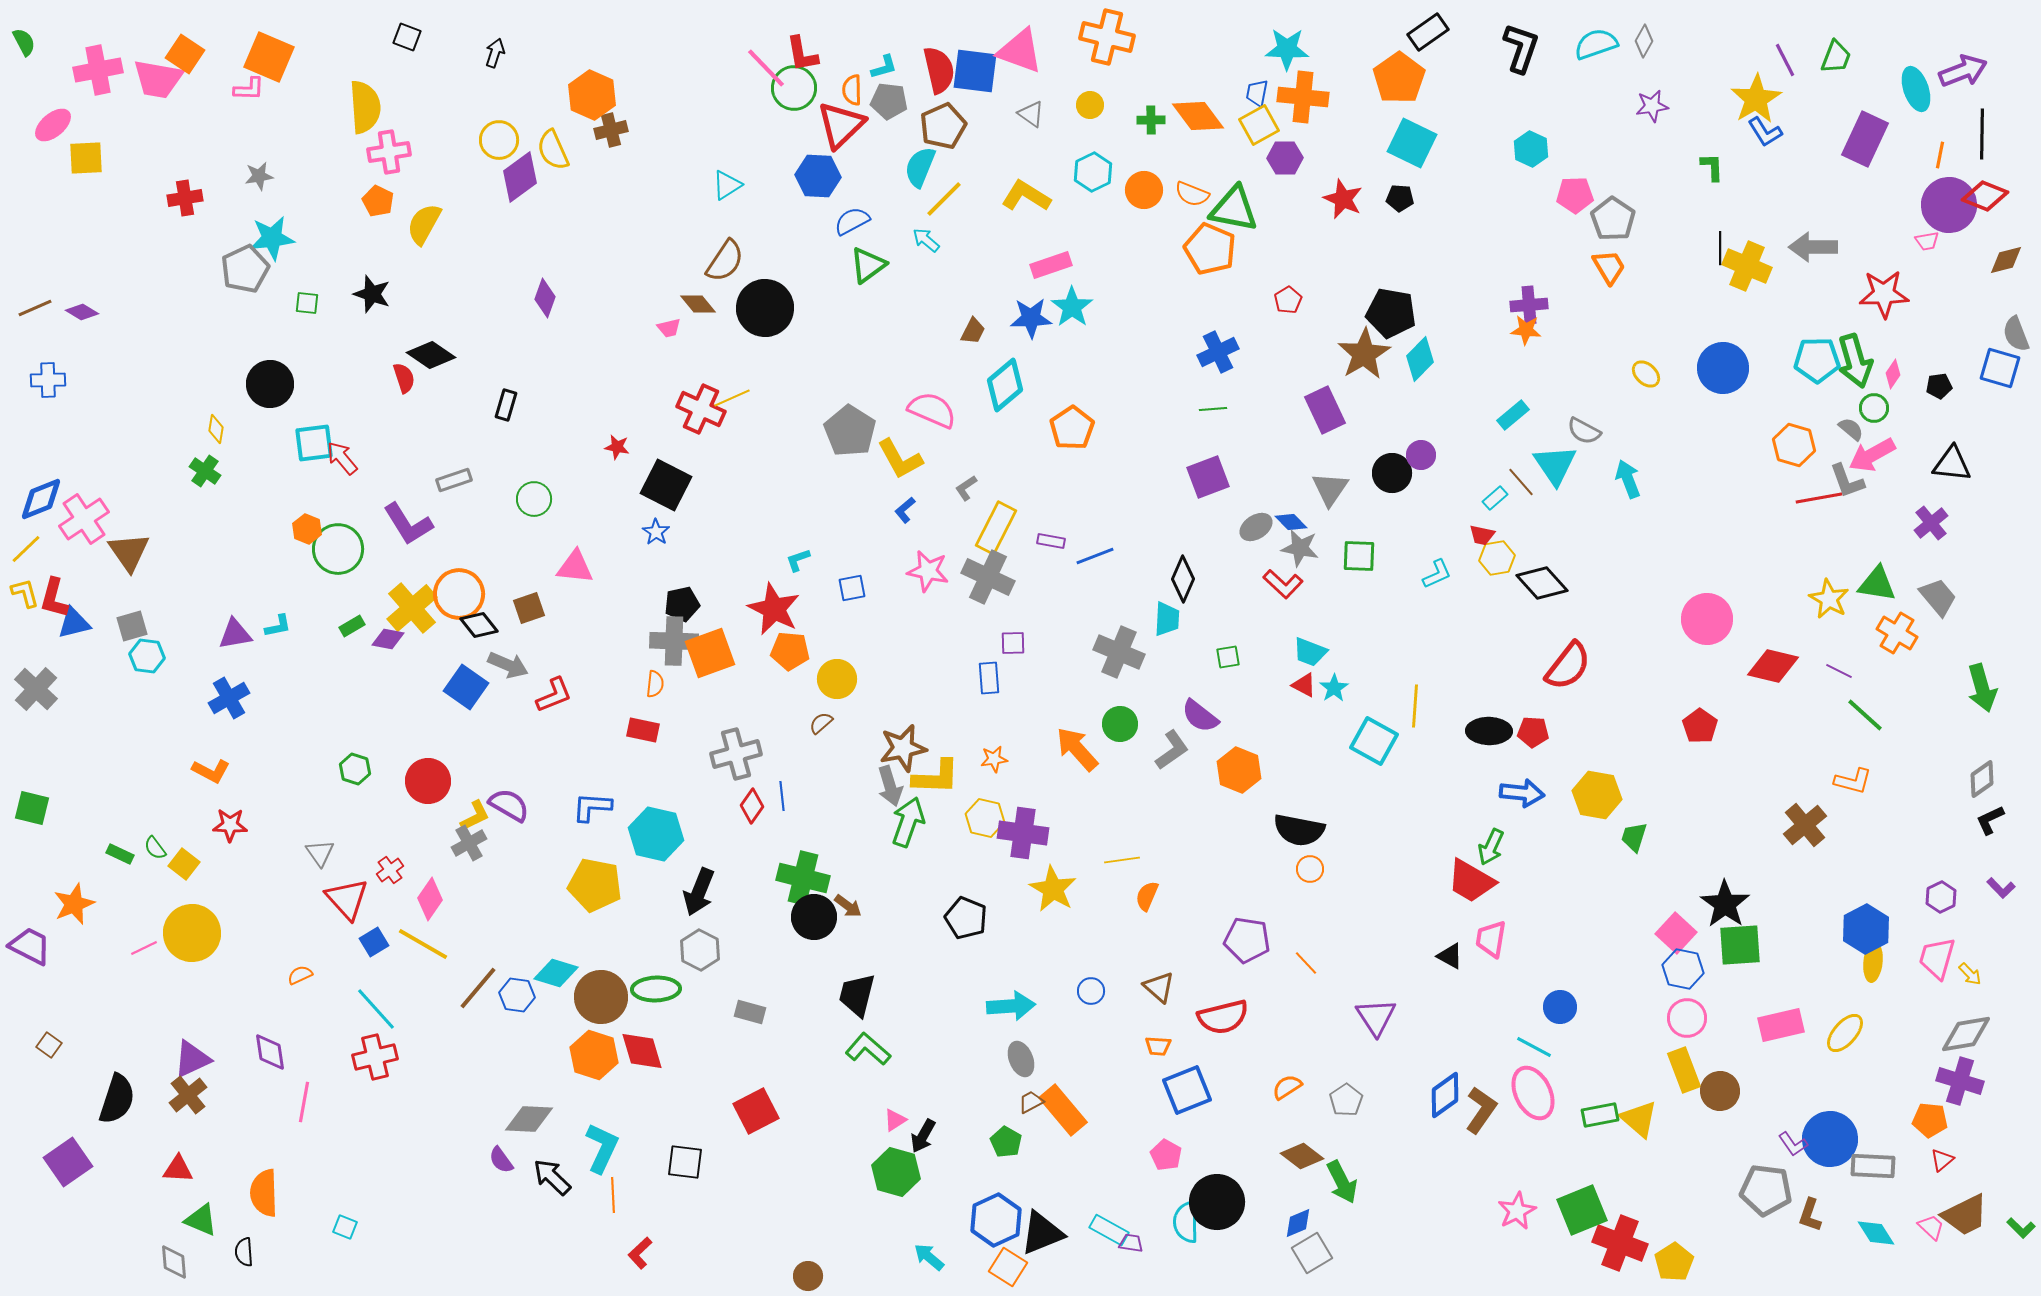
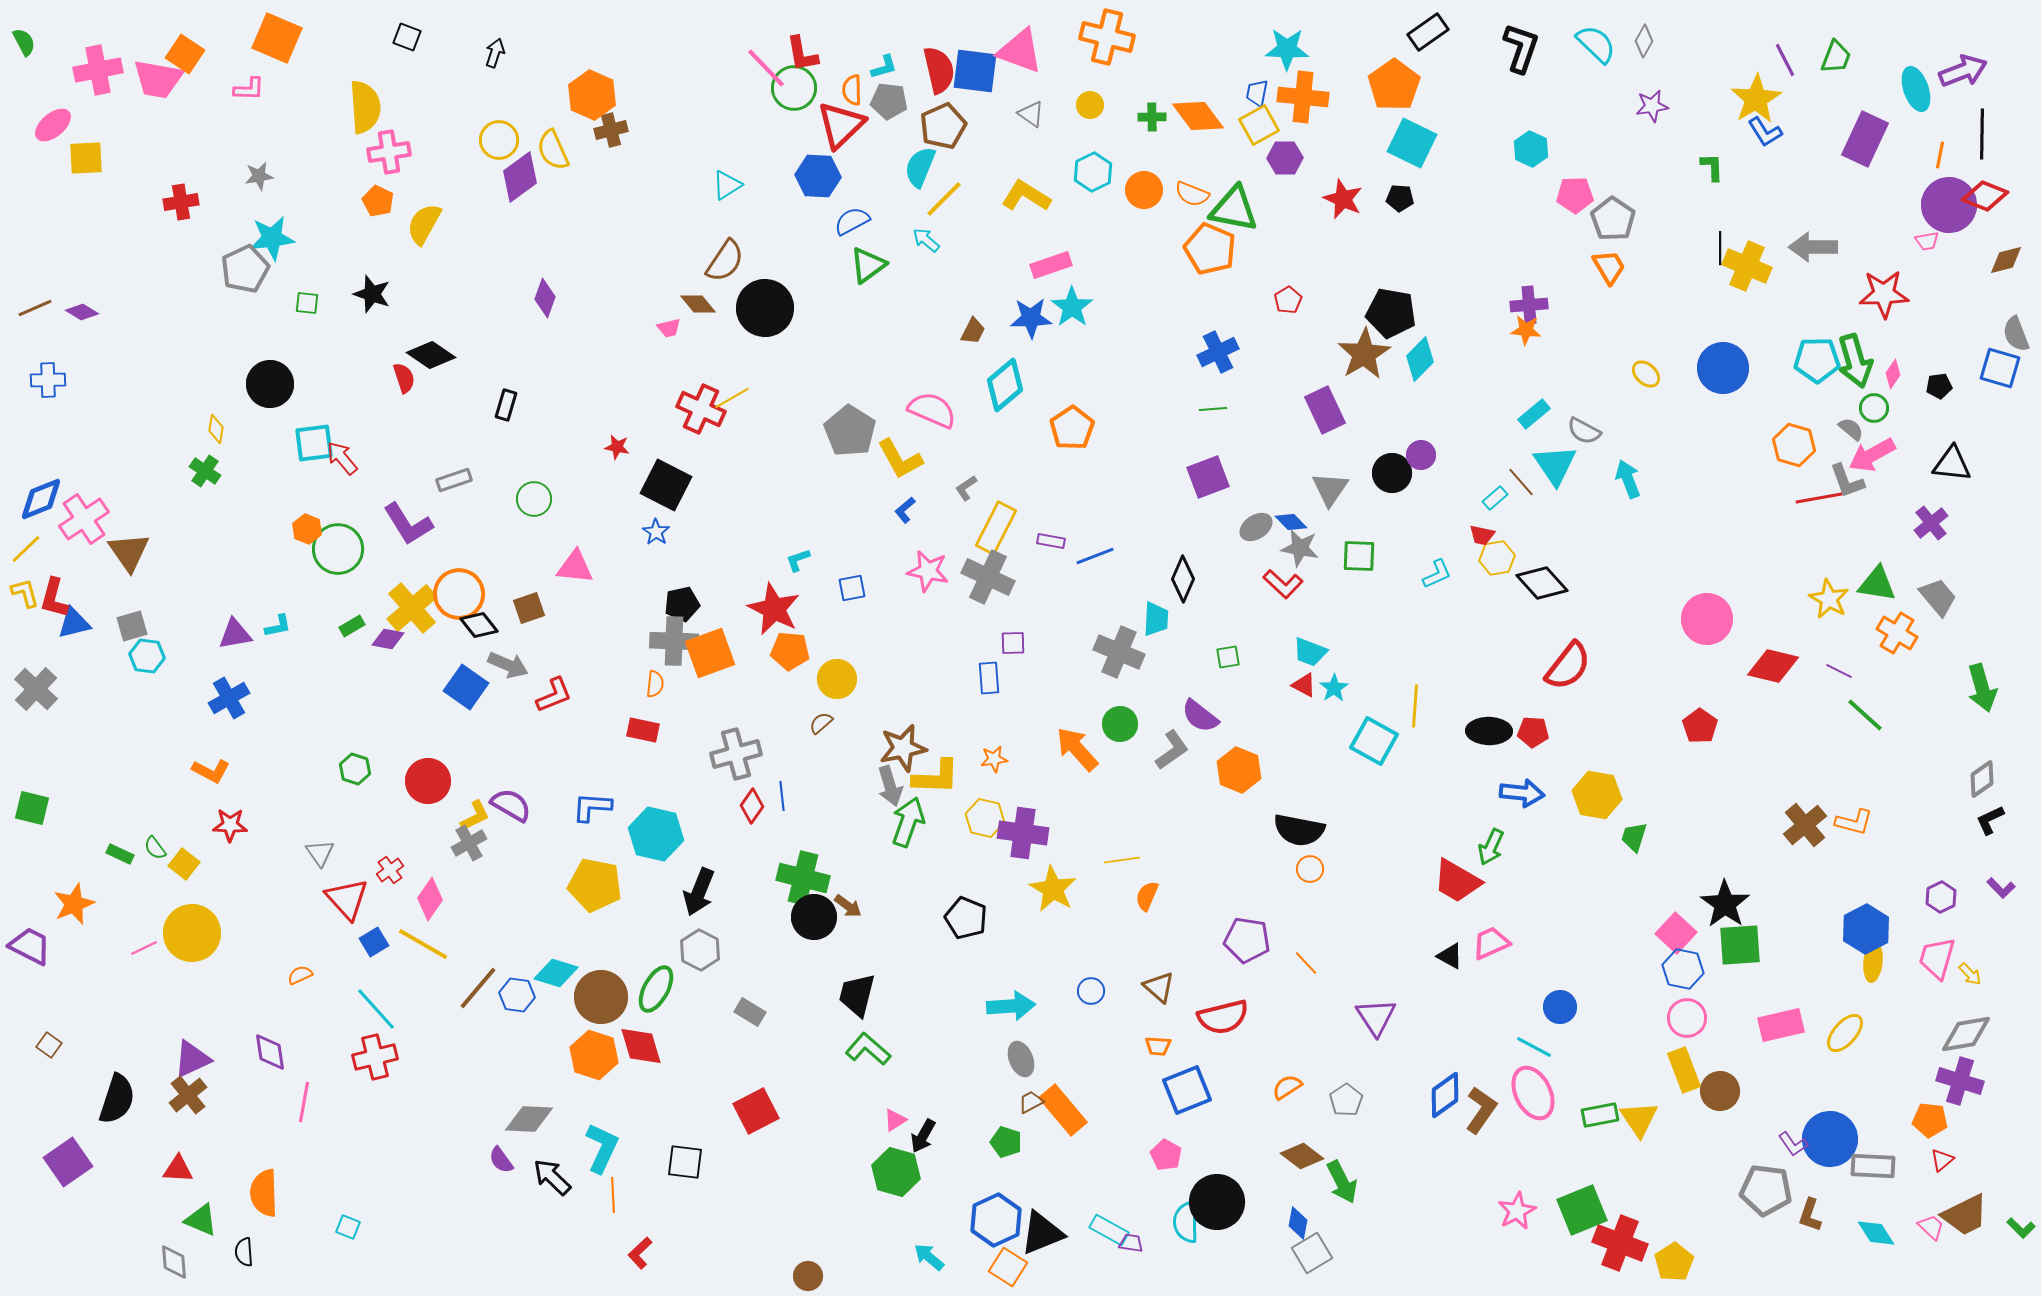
cyan semicircle at (1596, 44): rotated 63 degrees clockwise
orange square at (269, 57): moved 8 px right, 19 px up
orange pentagon at (1399, 78): moved 5 px left, 7 px down
green cross at (1151, 120): moved 1 px right, 3 px up
red cross at (185, 198): moved 4 px left, 4 px down
yellow line at (732, 398): rotated 6 degrees counterclockwise
cyan rectangle at (1513, 415): moved 21 px right, 1 px up
cyan trapezoid at (1167, 619): moved 11 px left
orange L-shape at (1853, 781): moved 1 px right, 41 px down
purple semicircle at (509, 805): moved 2 px right
red trapezoid at (1471, 881): moved 14 px left
pink trapezoid at (1491, 939): moved 4 px down; rotated 57 degrees clockwise
green ellipse at (656, 989): rotated 60 degrees counterclockwise
gray rectangle at (750, 1012): rotated 16 degrees clockwise
red diamond at (642, 1051): moved 1 px left, 5 px up
yellow triangle at (1639, 1119): rotated 15 degrees clockwise
green pentagon at (1006, 1142): rotated 12 degrees counterclockwise
blue diamond at (1298, 1223): rotated 56 degrees counterclockwise
cyan square at (345, 1227): moved 3 px right
